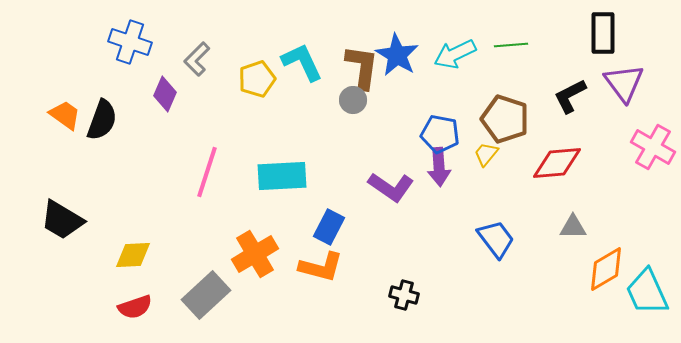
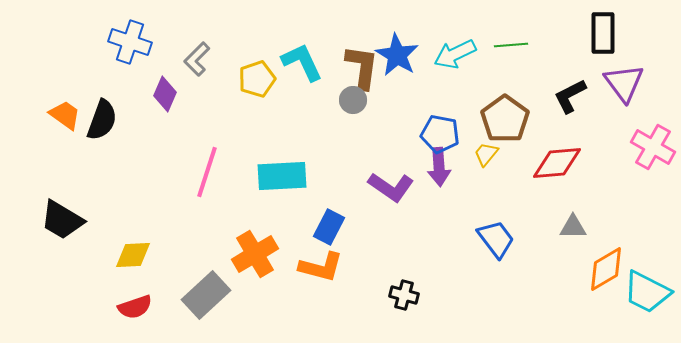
brown pentagon: rotated 18 degrees clockwise
cyan trapezoid: rotated 39 degrees counterclockwise
